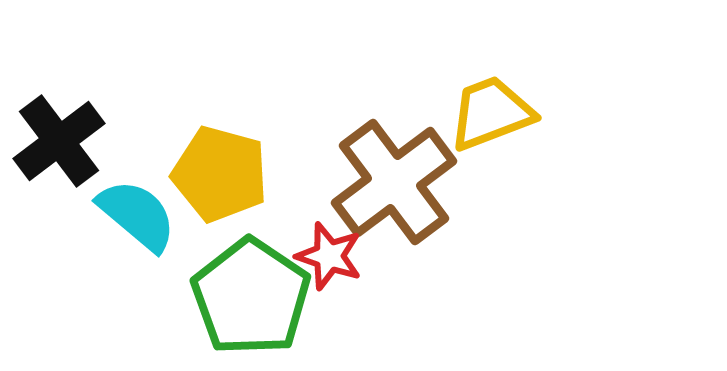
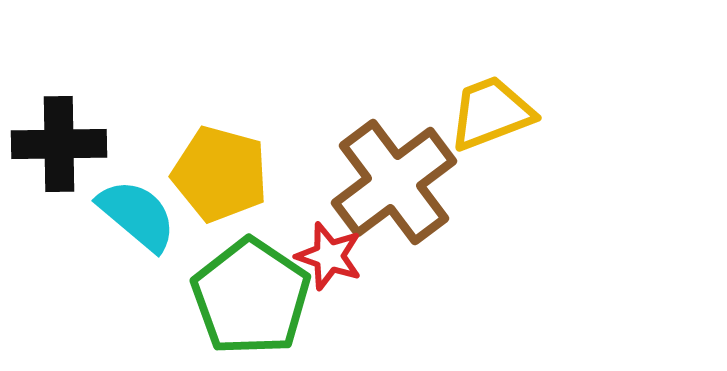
black cross: moved 3 px down; rotated 36 degrees clockwise
